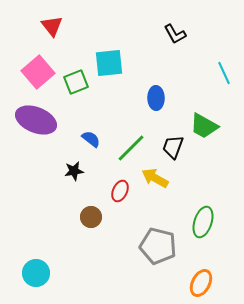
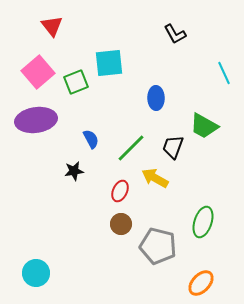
purple ellipse: rotated 30 degrees counterclockwise
blue semicircle: rotated 24 degrees clockwise
brown circle: moved 30 px right, 7 px down
orange ellipse: rotated 16 degrees clockwise
